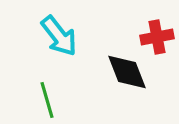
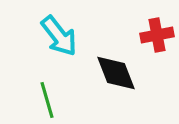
red cross: moved 2 px up
black diamond: moved 11 px left, 1 px down
